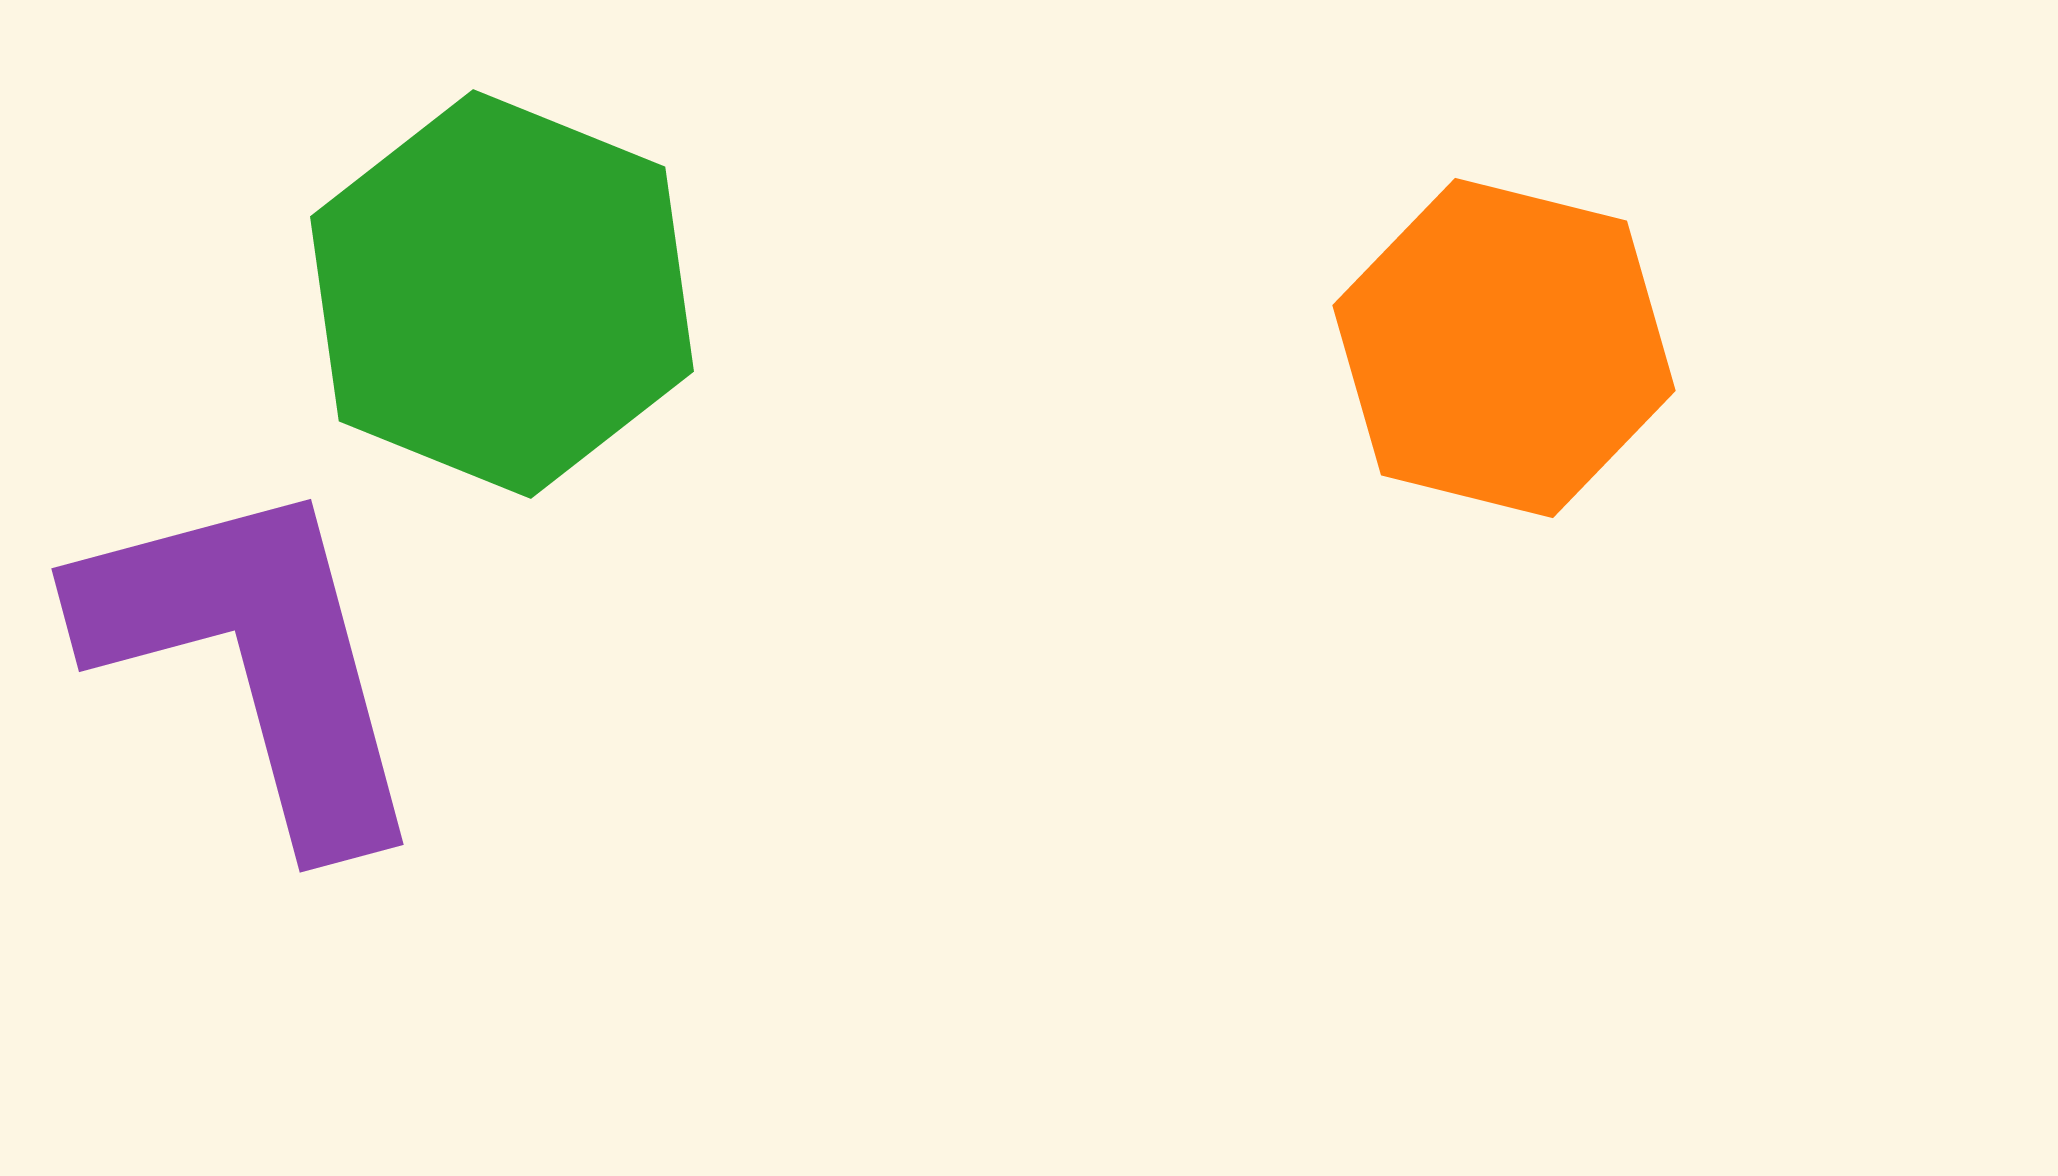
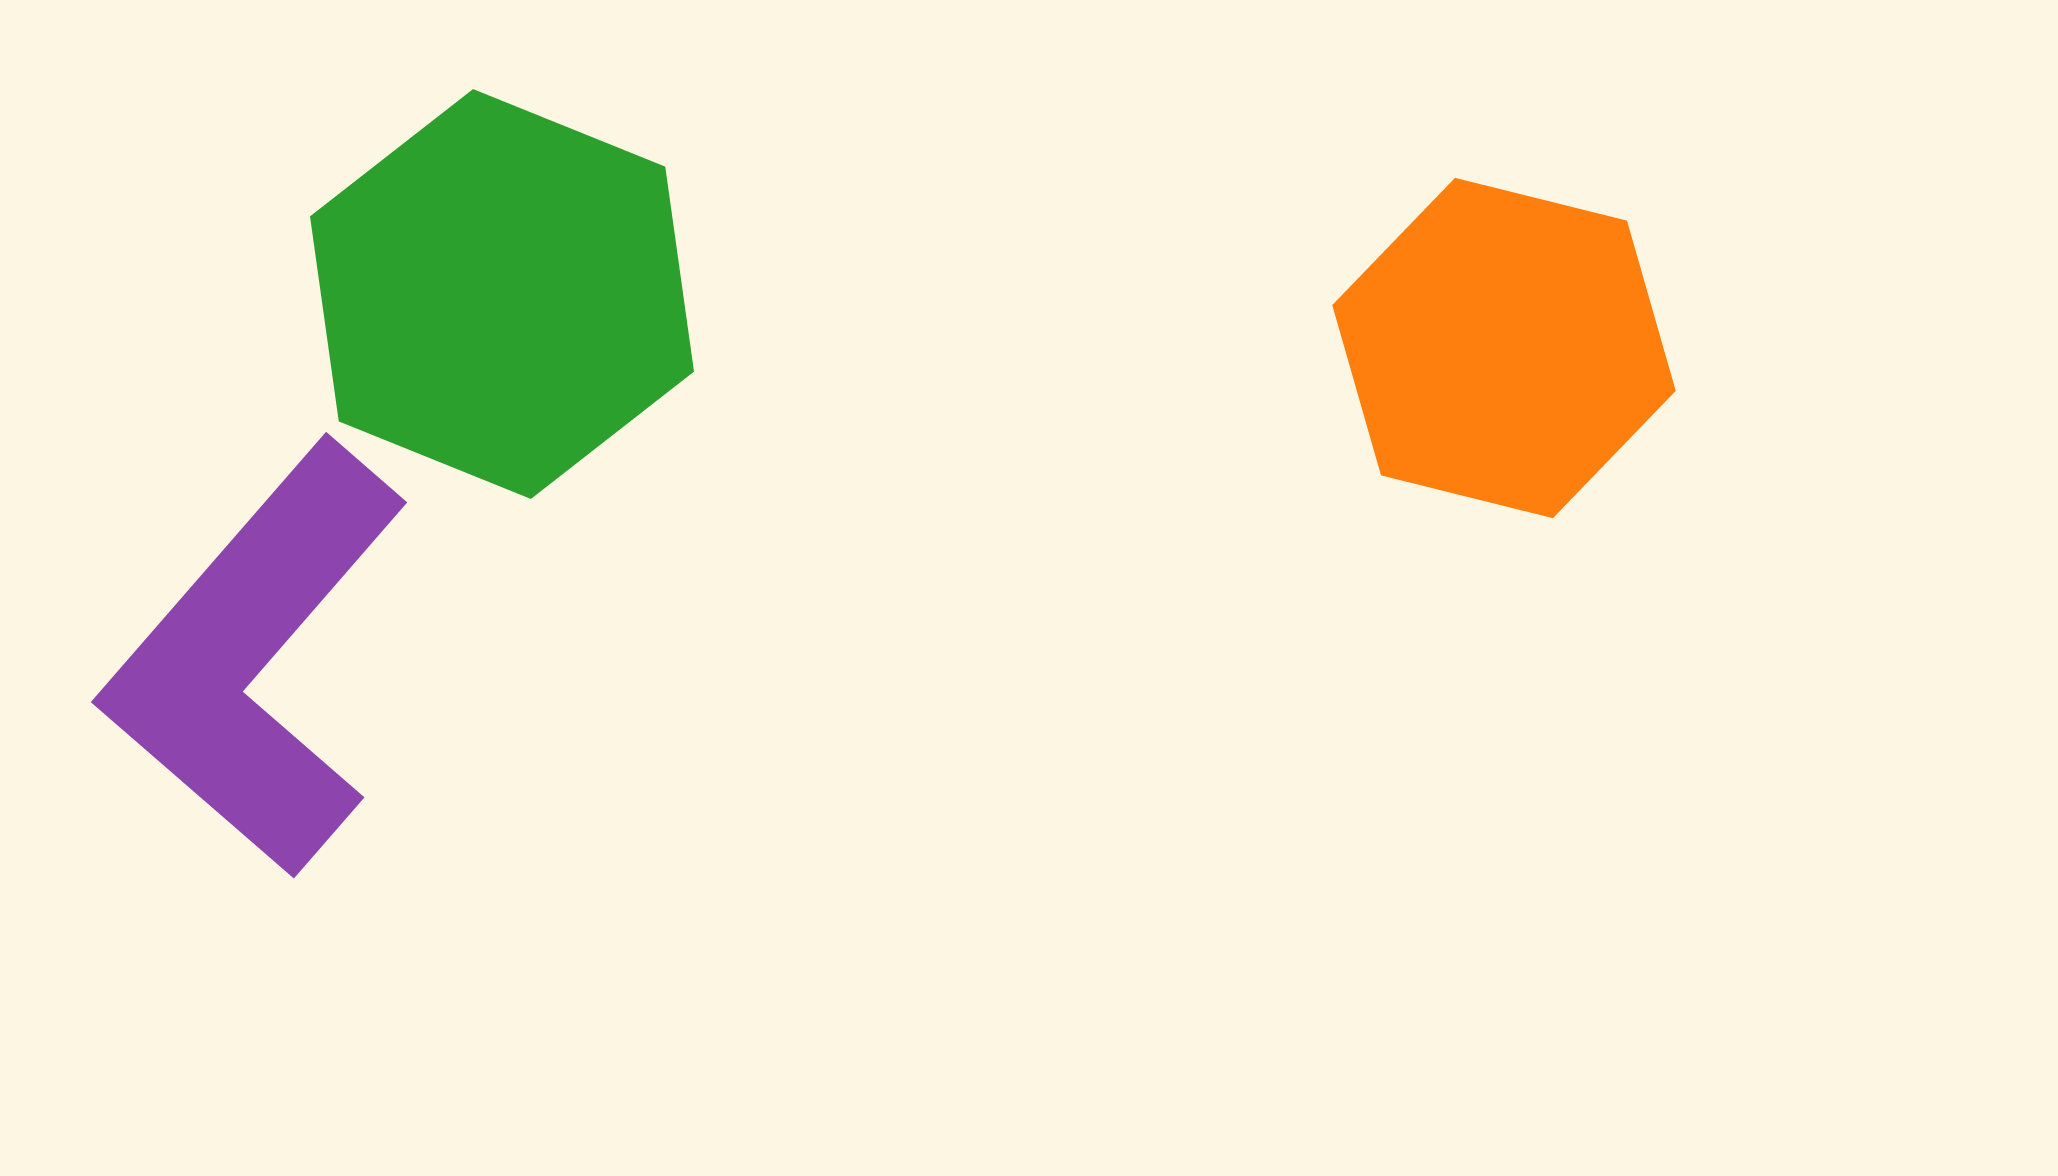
purple L-shape: rotated 124 degrees counterclockwise
